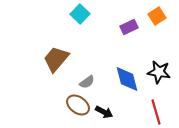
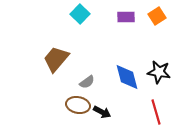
purple rectangle: moved 3 px left, 10 px up; rotated 24 degrees clockwise
blue diamond: moved 2 px up
brown ellipse: rotated 25 degrees counterclockwise
black arrow: moved 2 px left
